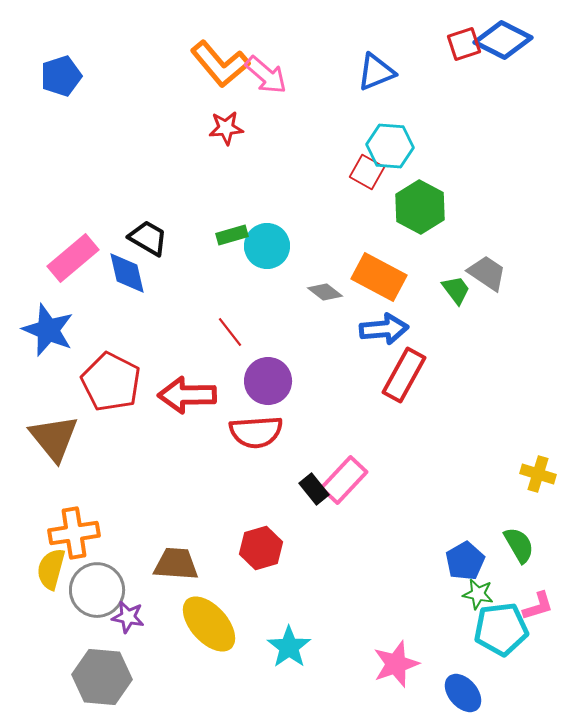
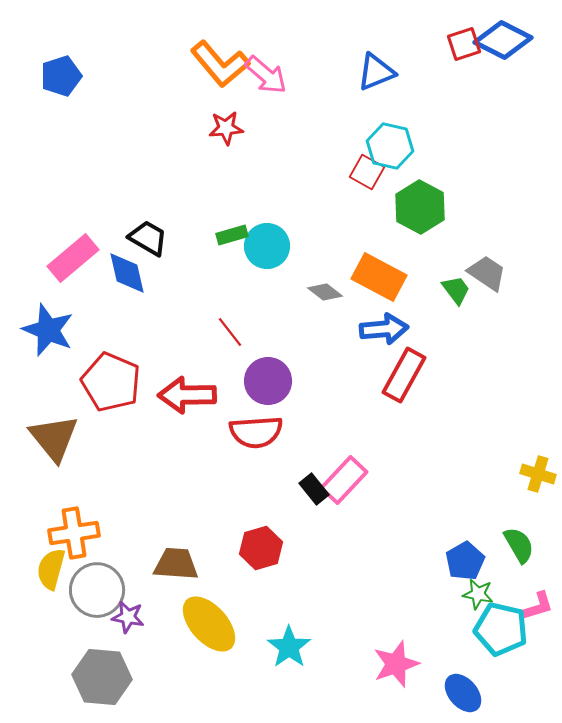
cyan hexagon at (390, 146): rotated 9 degrees clockwise
red pentagon at (111, 382): rotated 4 degrees counterclockwise
cyan pentagon at (501, 629): rotated 20 degrees clockwise
